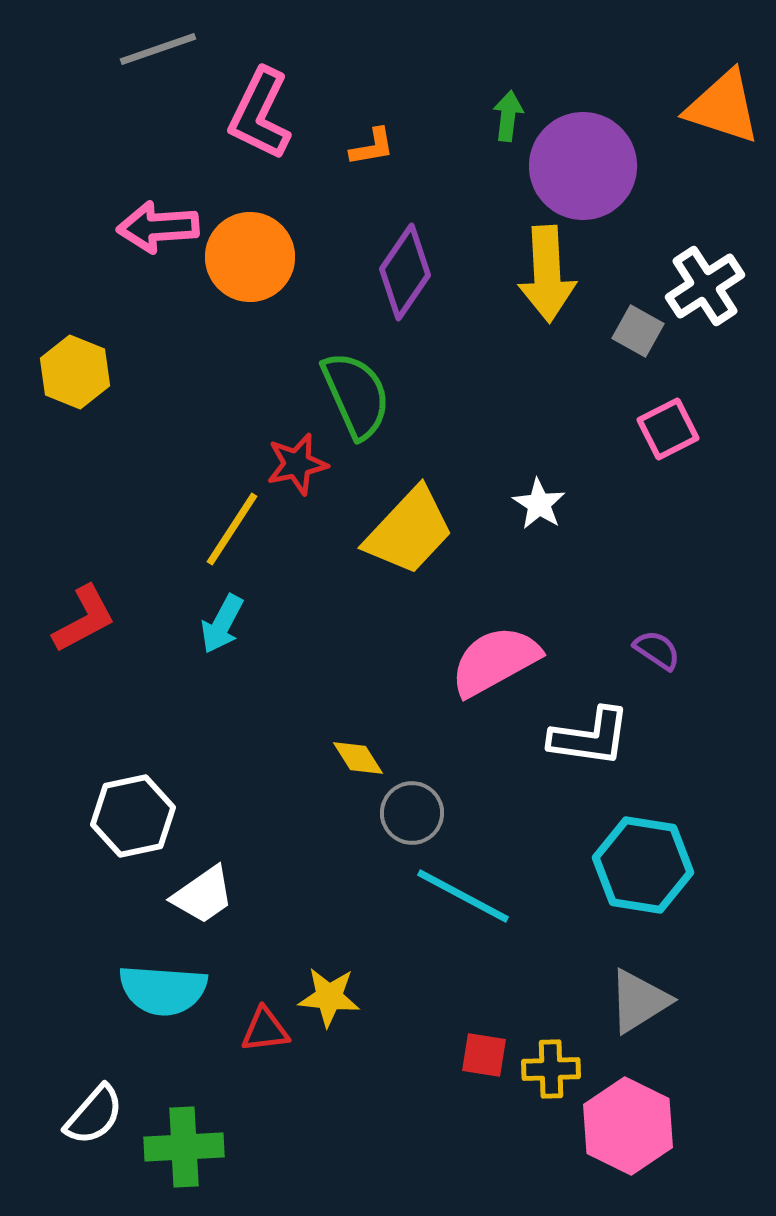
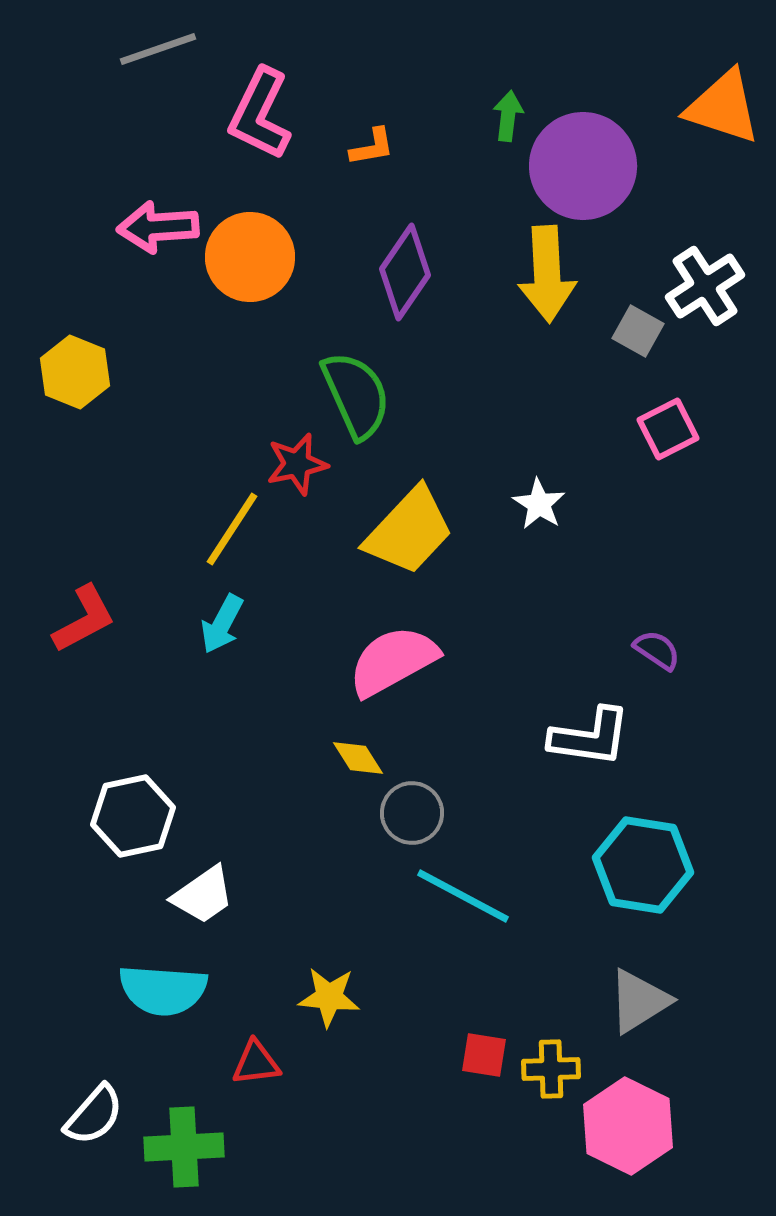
pink semicircle: moved 102 px left
red triangle: moved 9 px left, 33 px down
